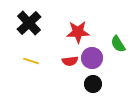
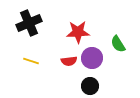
black cross: rotated 20 degrees clockwise
red semicircle: moved 1 px left
black circle: moved 3 px left, 2 px down
